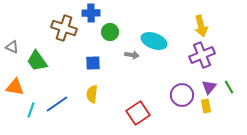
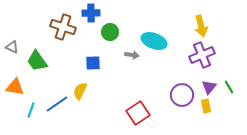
brown cross: moved 1 px left, 1 px up
yellow semicircle: moved 12 px left, 3 px up; rotated 18 degrees clockwise
